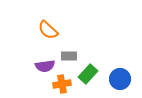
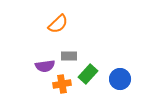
orange semicircle: moved 10 px right, 6 px up; rotated 85 degrees counterclockwise
